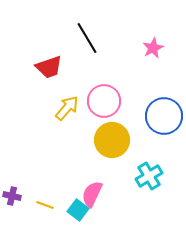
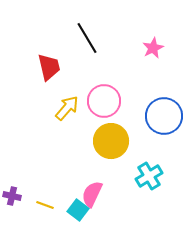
red trapezoid: rotated 84 degrees counterclockwise
yellow circle: moved 1 px left, 1 px down
